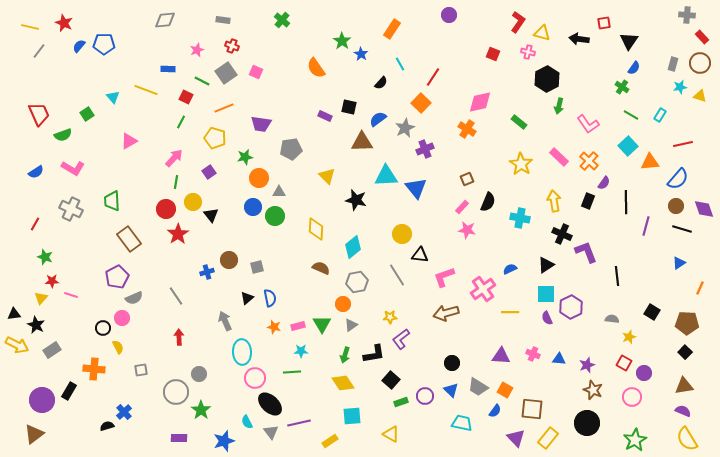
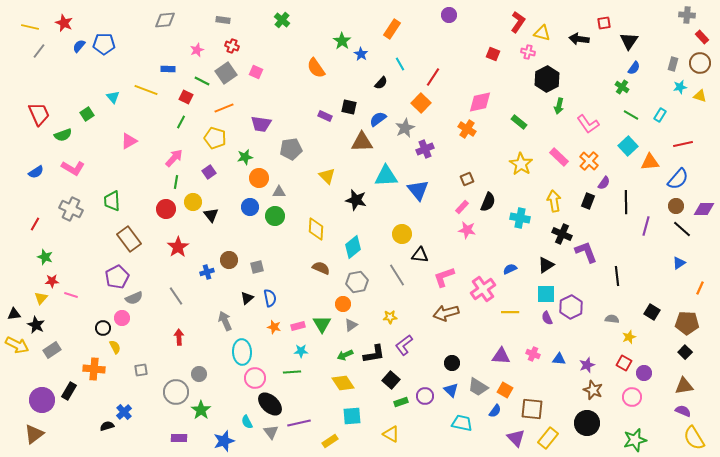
blue triangle at (416, 188): moved 2 px right, 2 px down
blue circle at (253, 207): moved 3 px left
purple diamond at (704, 209): rotated 70 degrees counterclockwise
black line at (682, 229): rotated 24 degrees clockwise
red star at (178, 234): moved 13 px down
purple L-shape at (401, 339): moved 3 px right, 6 px down
yellow semicircle at (118, 347): moved 3 px left
green arrow at (345, 355): rotated 49 degrees clockwise
yellow semicircle at (687, 439): moved 7 px right, 1 px up
green star at (635, 440): rotated 15 degrees clockwise
